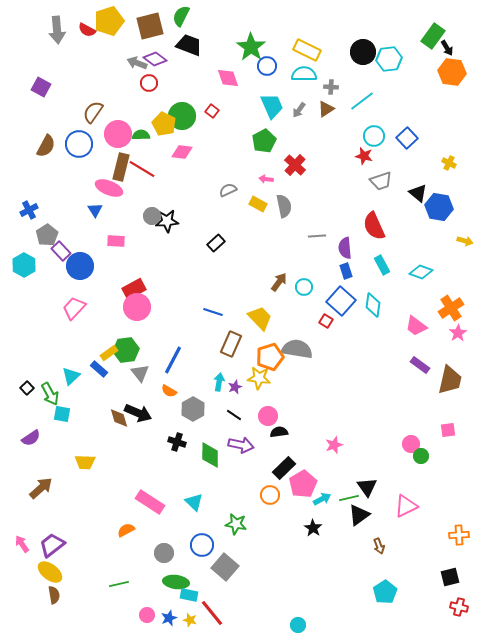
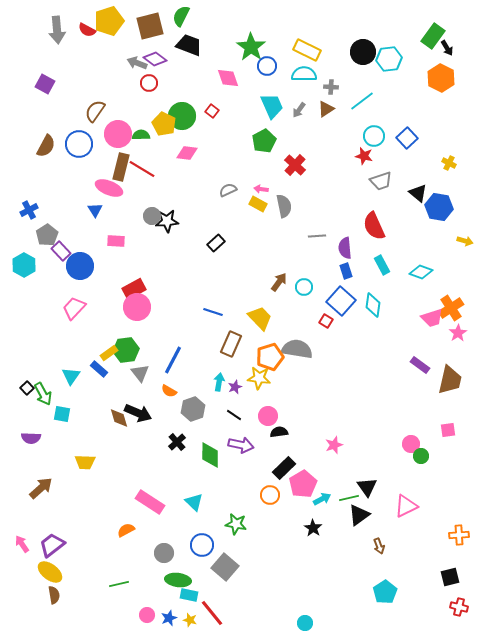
orange hexagon at (452, 72): moved 11 px left, 6 px down; rotated 20 degrees clockwise
purple square at (41, 87): moved 4 px right, 3 px up
brown semicircle at (93, 112): moved 2 px right, 1 px up
pink diamond at (182, 152): moved 5 px right, 1 px down
pink arrow at (266, 179): moved 5 px left, 10 px down
pink trapezoid at (416, 326): moved 16 px right, 8 px up; rotated 55 degrees counterclockwise
cyan triangle at (71, 376): rotated 12 degrees counterclockwise
green arrow at (50, 394): moved 7 px left
gray hexagon at (193, 409): rotated 10 degrees clockwise
purple semicircle at (31, 438): rotated 36 degrees clockwise
black cross at (177, 442): rotated 30 degrees clockwise
green ellipse at (176, 582): moved 2 px right, 2 px up
cyan circle at (298, 625): moved 7 px right, 2 px up
